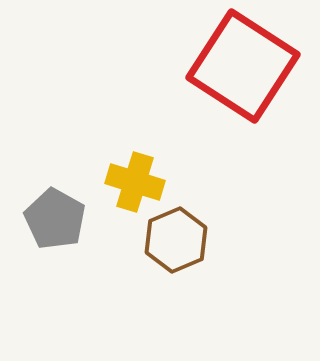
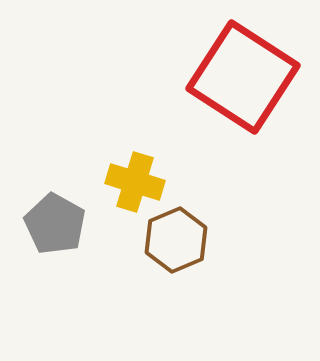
red square: moved 11 px down
gray pentagon: moved 5 px down
